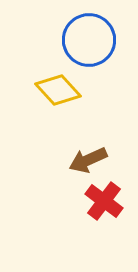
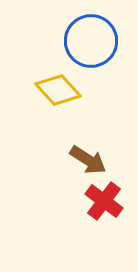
blue circle: moved 2 px right, 1 px down
brown arrow: rotated 123 degrees counterclockwise
